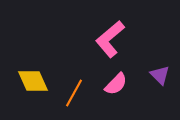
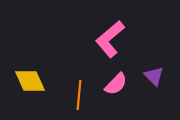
purple triangle: moved 6 px left, 1 px down
yellow diamond: moved 3 px left
orange line: moved 5 px right, 2 px down; rotated 24 degrees counterclockwise
